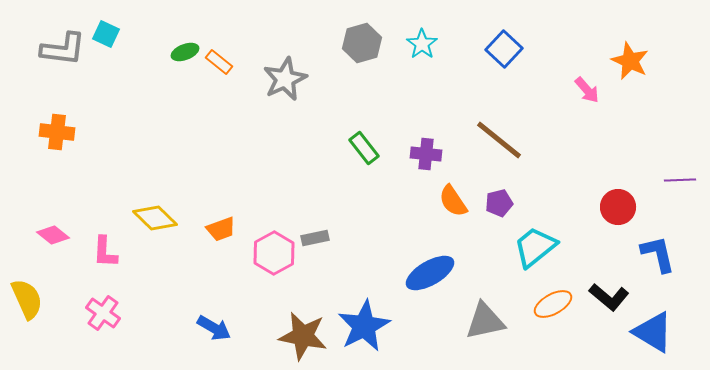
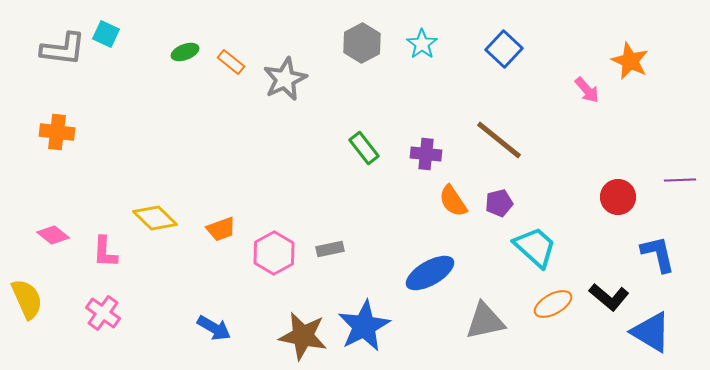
gray hexagon: rotated 12 degrees counterclockwise
orange rectangle: moved 12 px right
red circle: moved 10 px up
gray rectangle: moved 15 px right, 11 px down
cyan trapezoid: rotated 81 degrees clockwise
blue triangle: moved 2 px left
